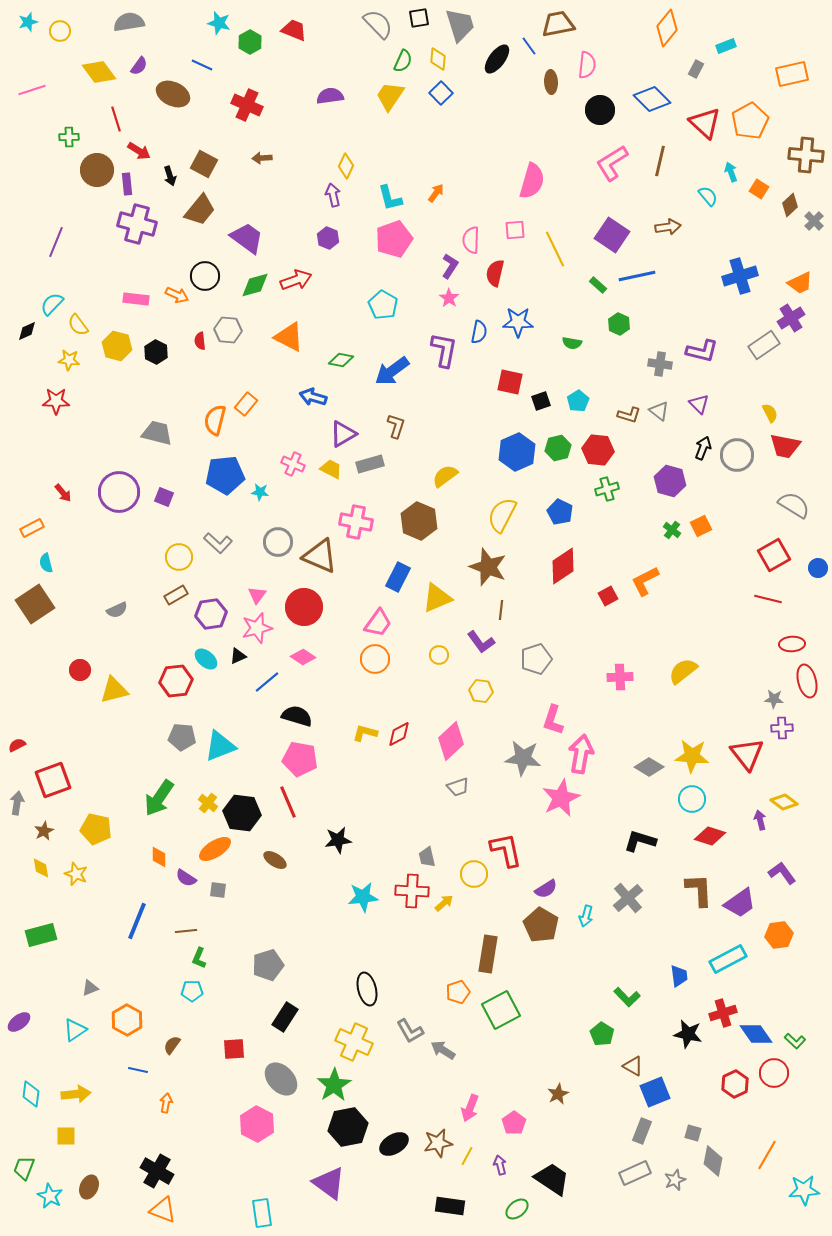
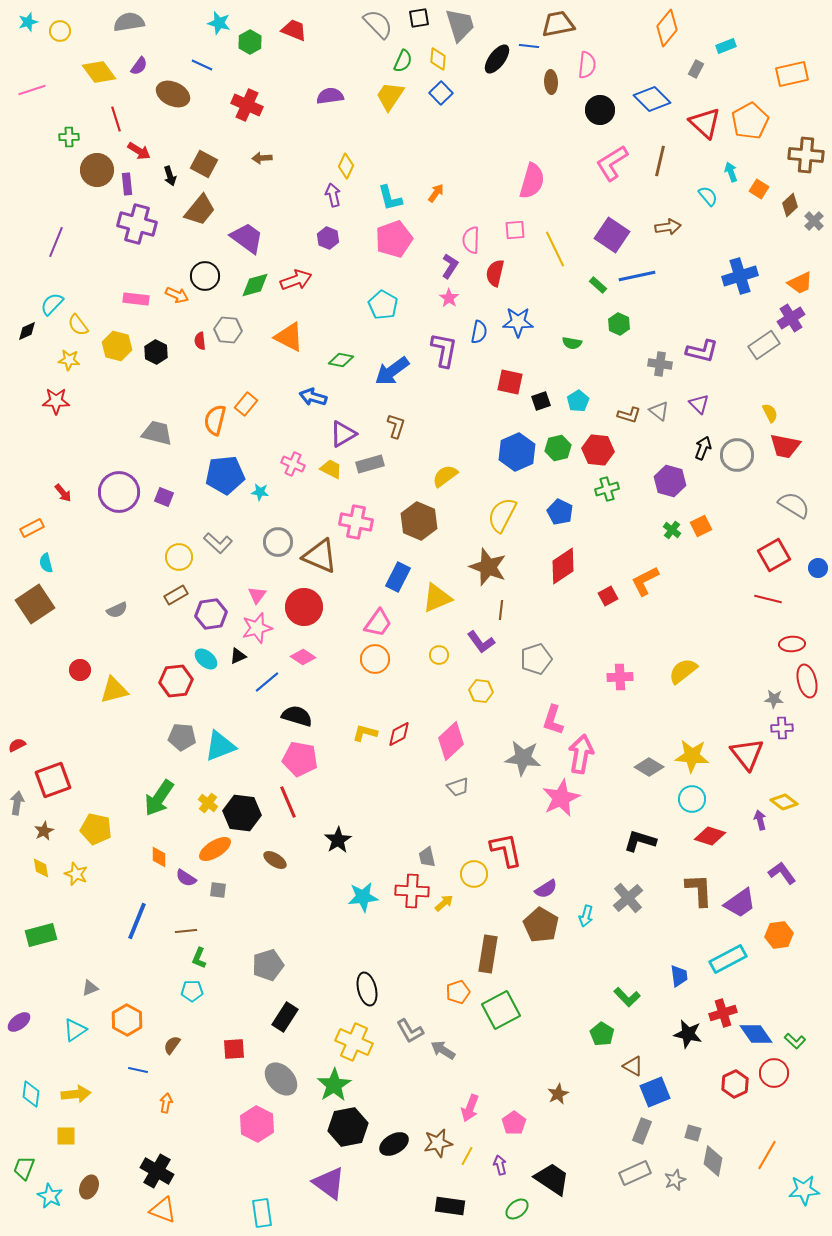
blue line at (529, 46): rotated 48 degrees counterclockwise
black star at (338, 840): rotated 24 degrees counterclockwise
